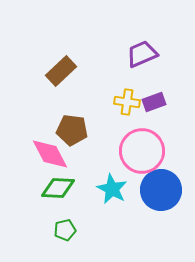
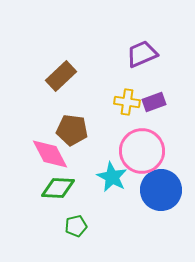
brown rectangle: moved 5 px down
cyan star: moved 12 px up
green pentagon: moved 11 px right, 4 px up
